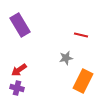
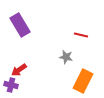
gray star: moved 1 px up; rotated 24 degrees clockwise
purple cross: moved 6 px left, 3 px up
